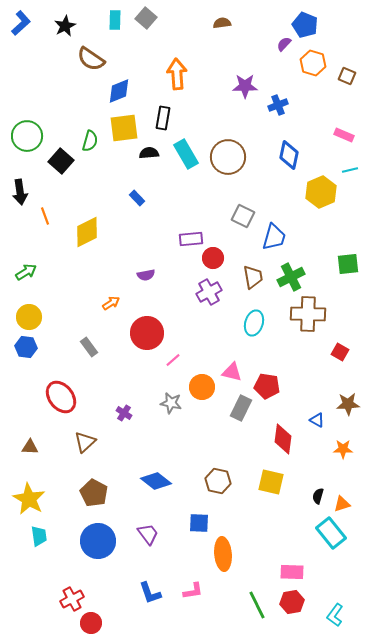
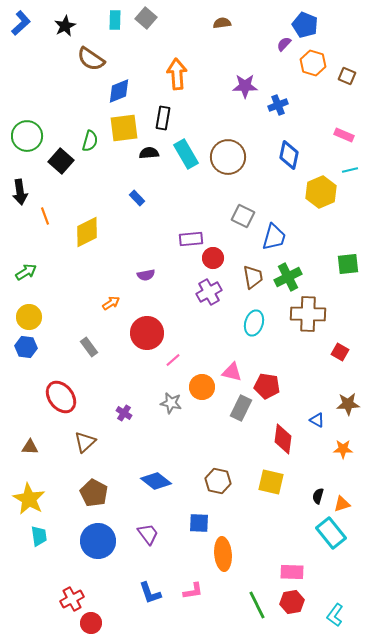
green cross at (291, 277): moved 3 px left
